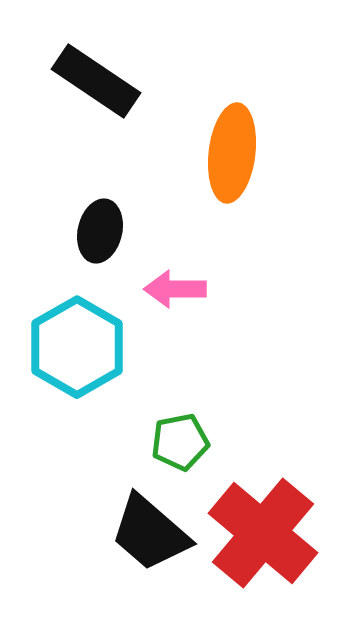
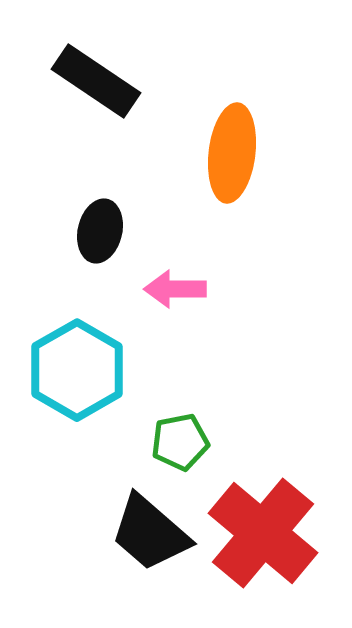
cyan hexagon: moved 23 px down
